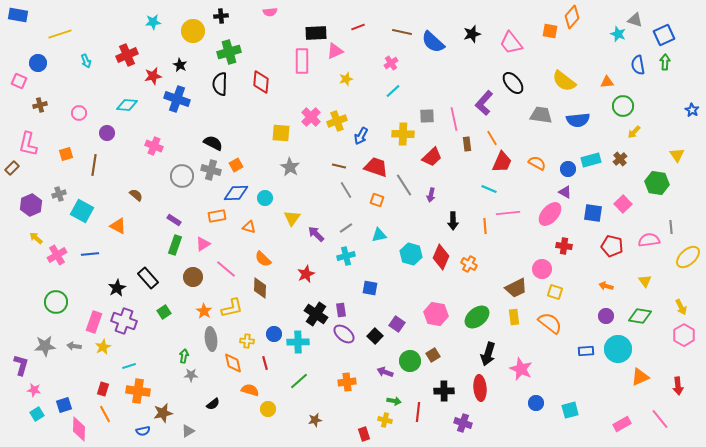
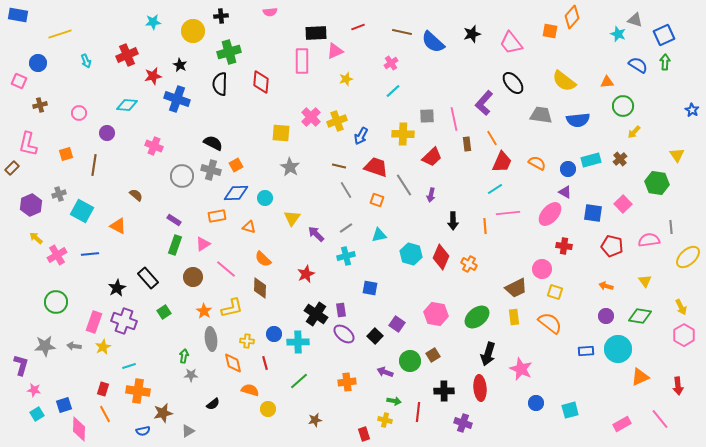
blue semicircle at (638, 65): rotated 132 degrees clockwise
cyan line at (489, 189): moved 6 px right; rotated 56 degrees counterclockwise
